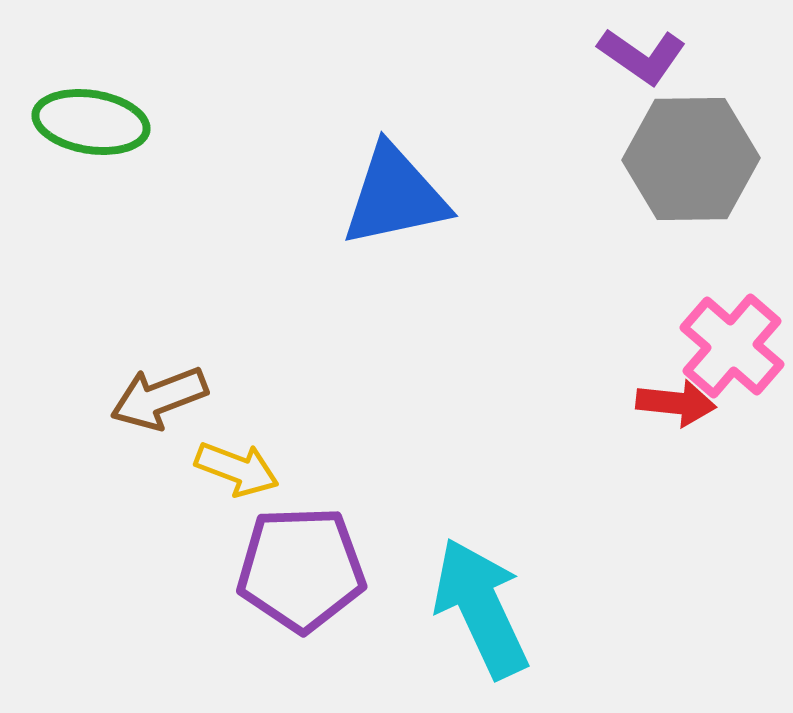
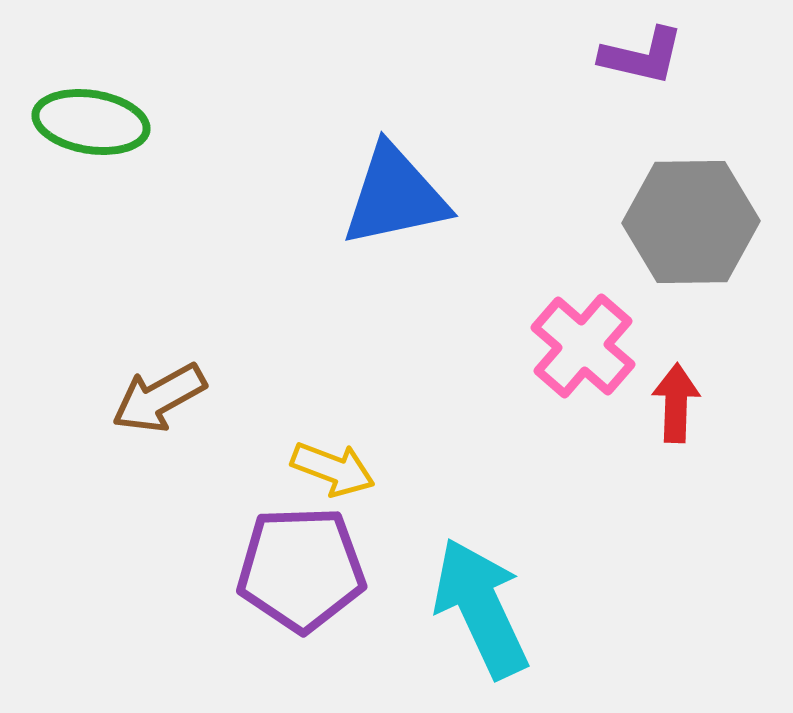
purple L-shape: rotated 22 degrees counterclockwise
gray hexagon: moved 63 px down
pink cross: moved 149 px left
brown arrow: rotated 8 degrees counterclockwise
red arrow: rotated 94 degrees counterclockwise
yellow arrow: moved 96 px right
